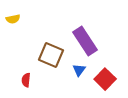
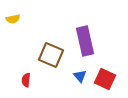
purple rectangle: rotated 20 degrees clockwise
blue triangle: moved 1 px right, 6 px down; rotated 16 degrees counterclockwise
red square: rotated 20 degrees counterclockwise
